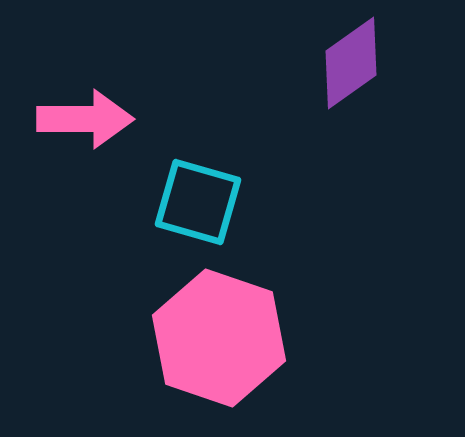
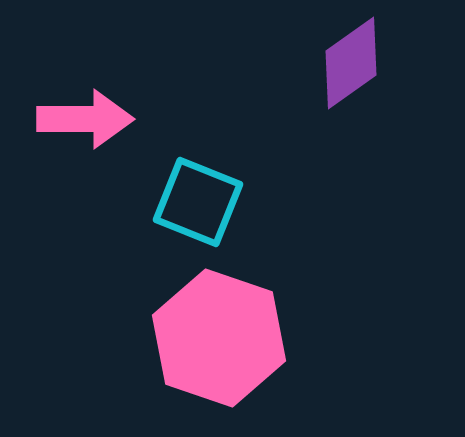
cyan square: rotated 6 degrees clockwise
